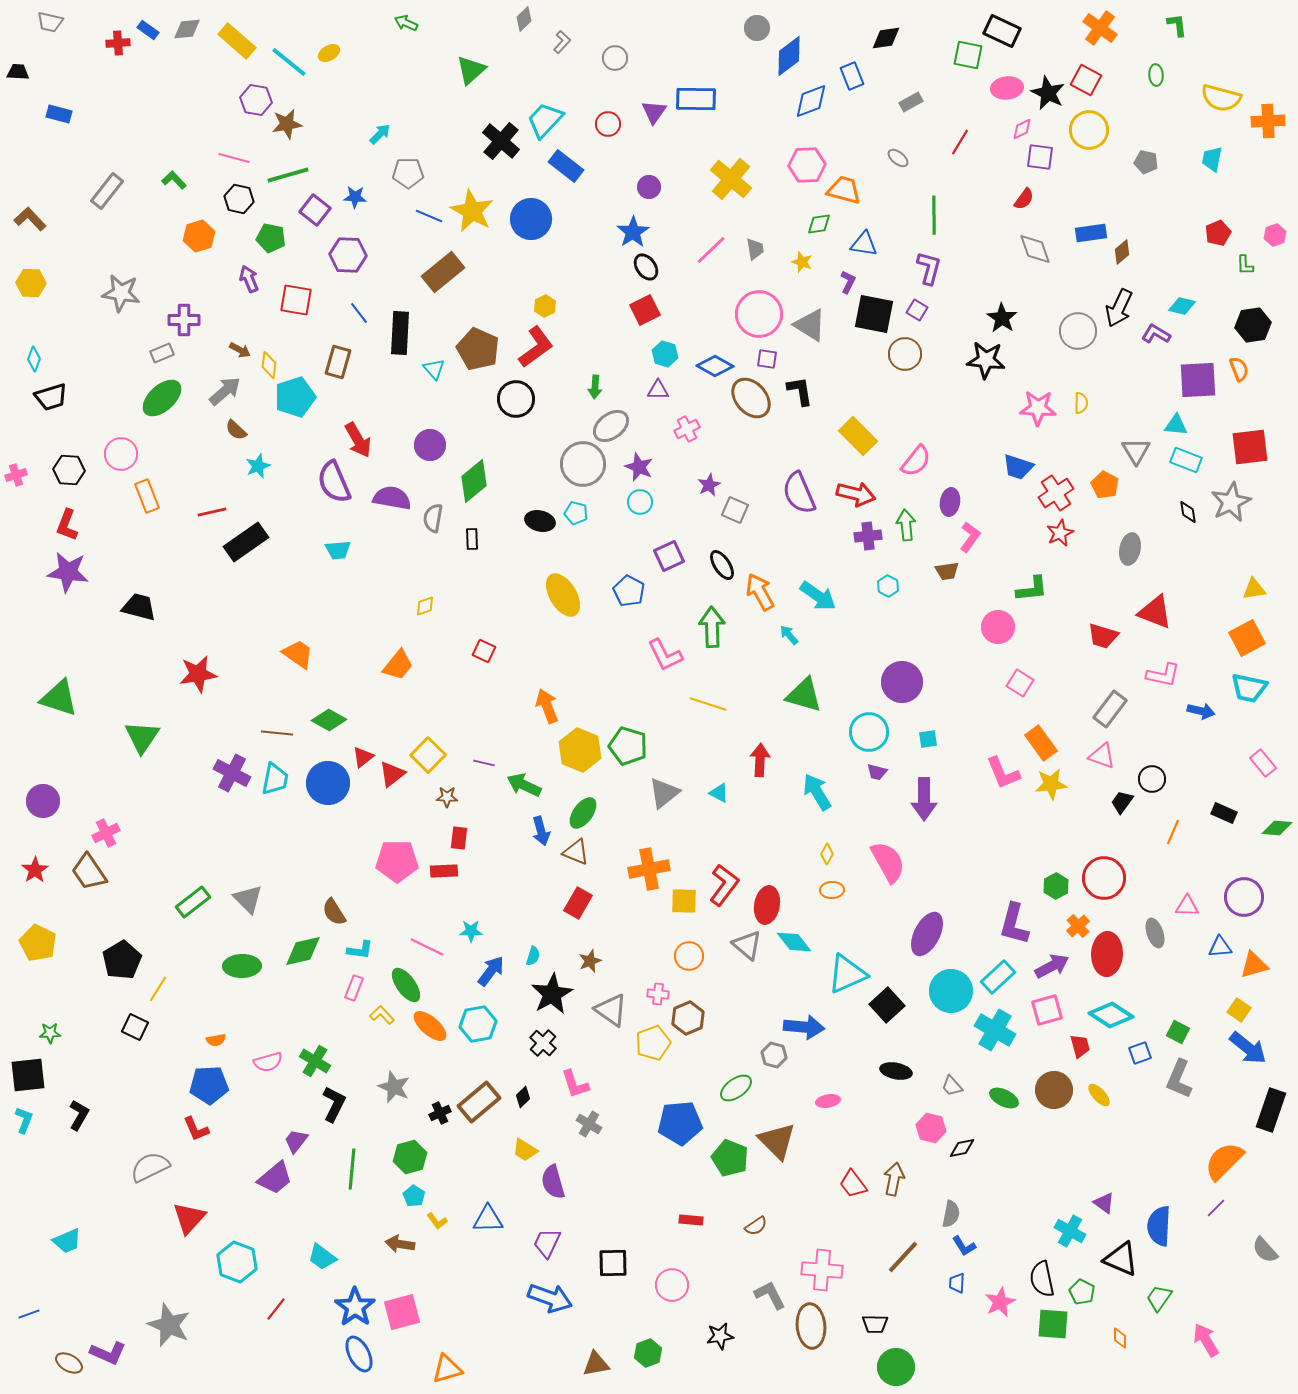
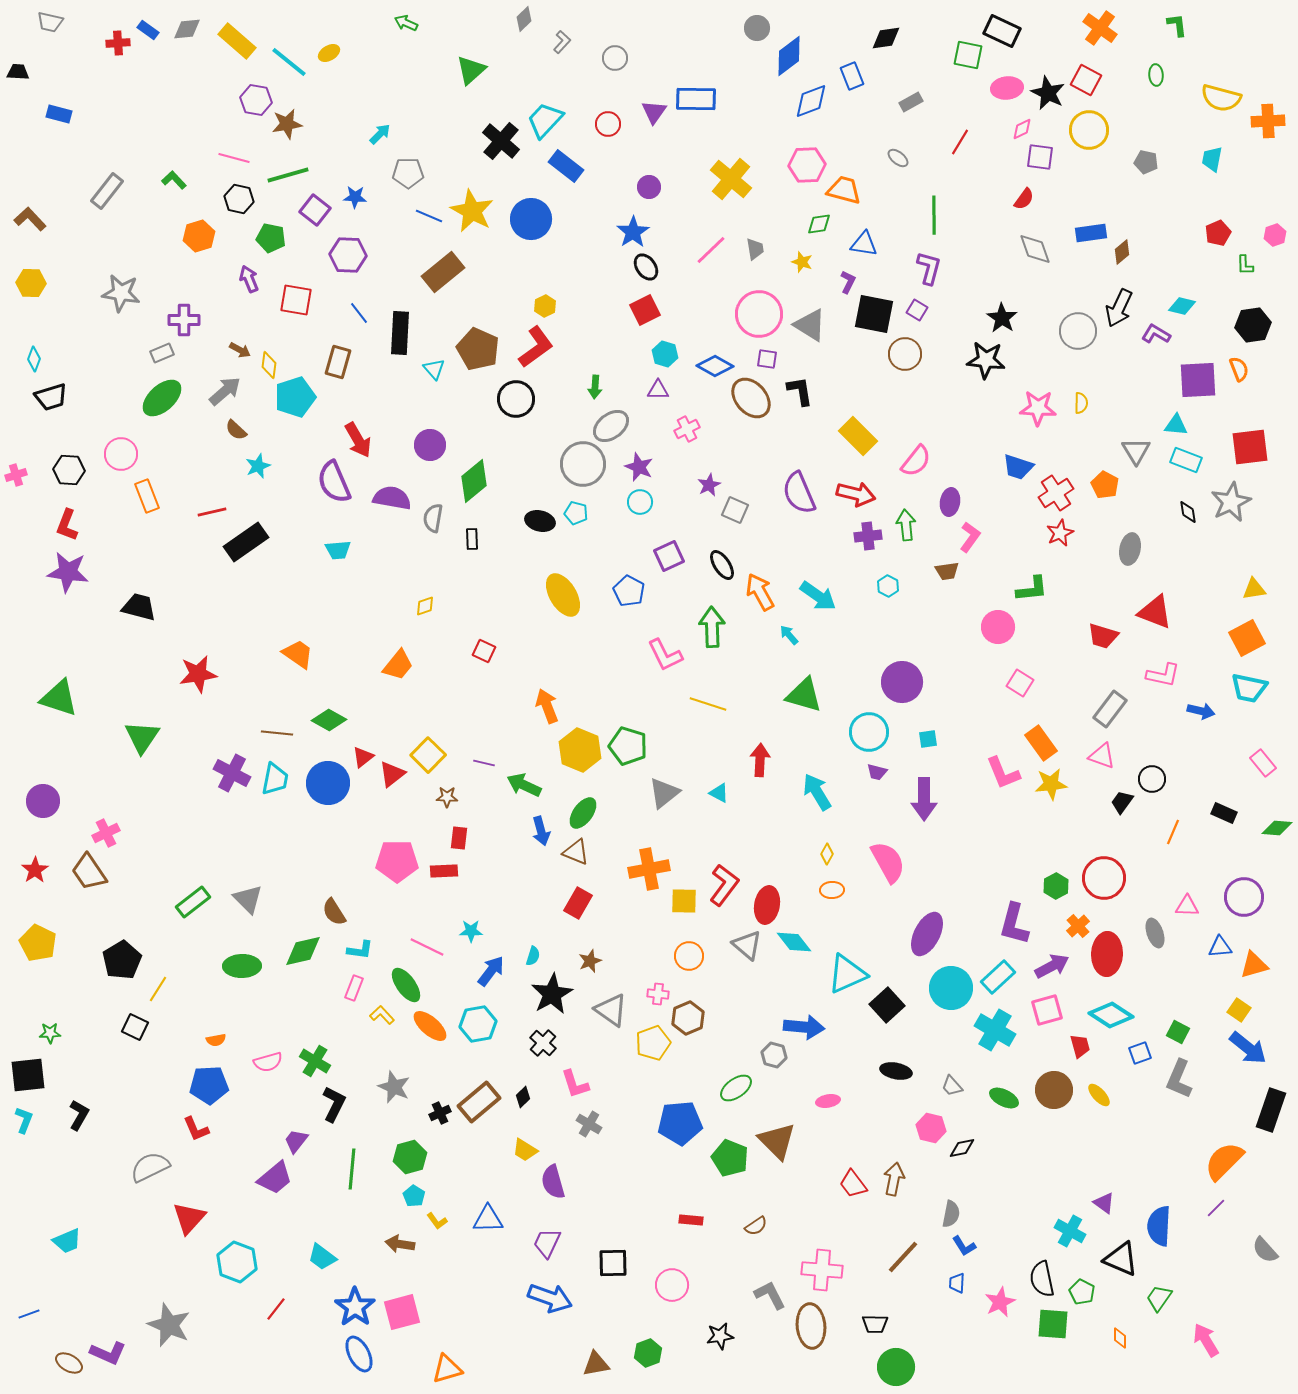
cyan circle at (951, 991): moved 3 px up
